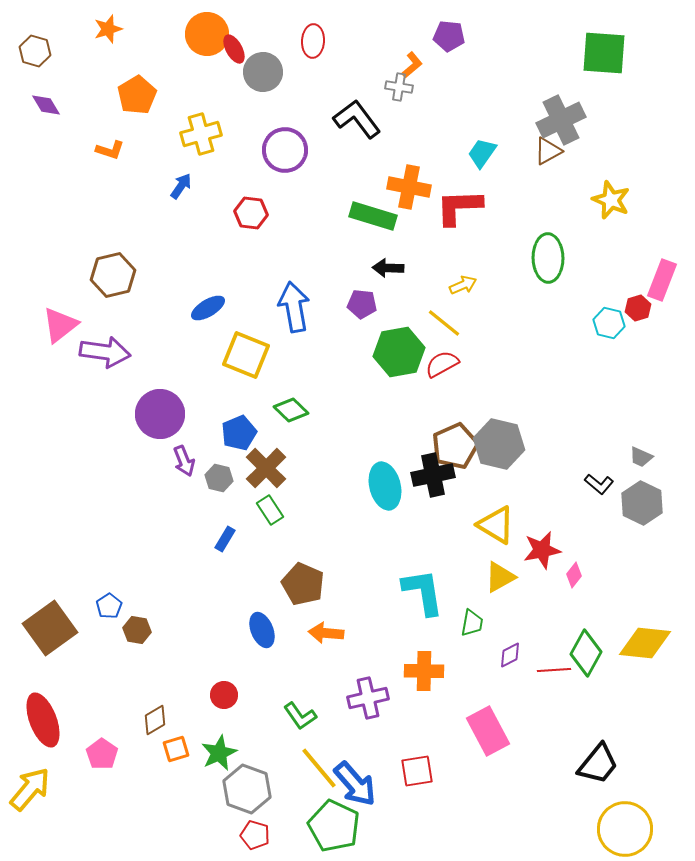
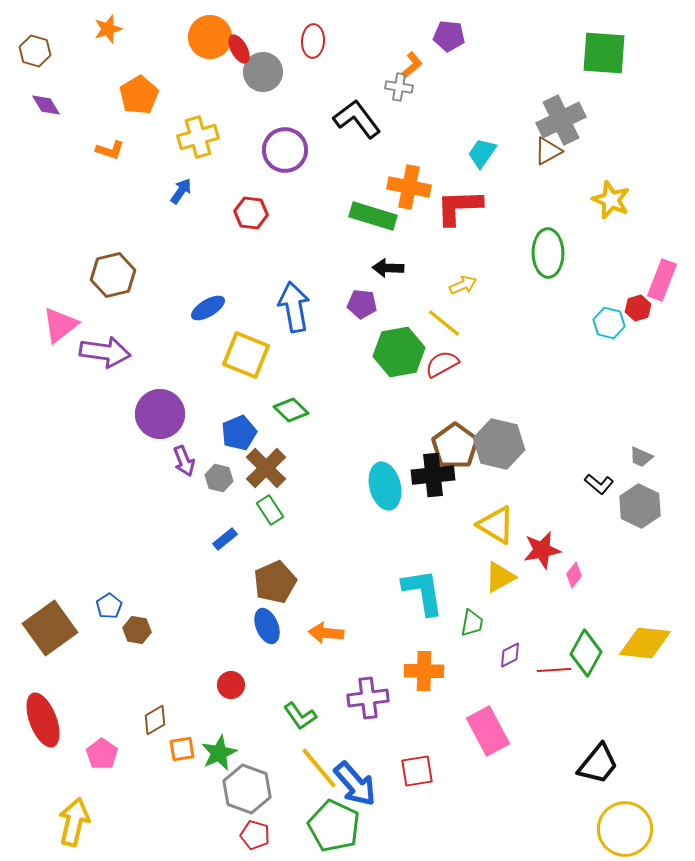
orange circle at (207, 34): moved 3 px right, 3 px down
red ellipse at (234, 49): moved 5 px right
orange pentagon at (137, 95): moved 2 px right
yellow cross at (201, 134): moved 3 px left, 3 px down
blue arrow at (181, 186): moved 5 px down
green ellipse at (548, 258): moved 5 px up
brown pentagon at (455, 446): rotated 12 degrees counterclockwise
black cross at (433, 475): rotated 6 degrees clockwise
gray hexagon at (642, 503): moved 2 px left, 3 px down
blue rectangle at (225, 539): rotated 20 degrees clockwise
brown pentagon at (303, 584): moved 28 px left, 2 px up; rotated 24 degrees clockwise
blue ellipse at (262, 630): moved 5 px right, 4 px up
red circle at (224, 695): moved 7 px right, 10 px up
purple cross at (368, 698): rotated 6 degrees clockwise
orange square at (176, 749): moved 6 px right; rotated 8 degrees clockwise
yellow arrow at (30, 789): moved 44 px right, 33 px down; rotated 27 degrees counterclockwise
